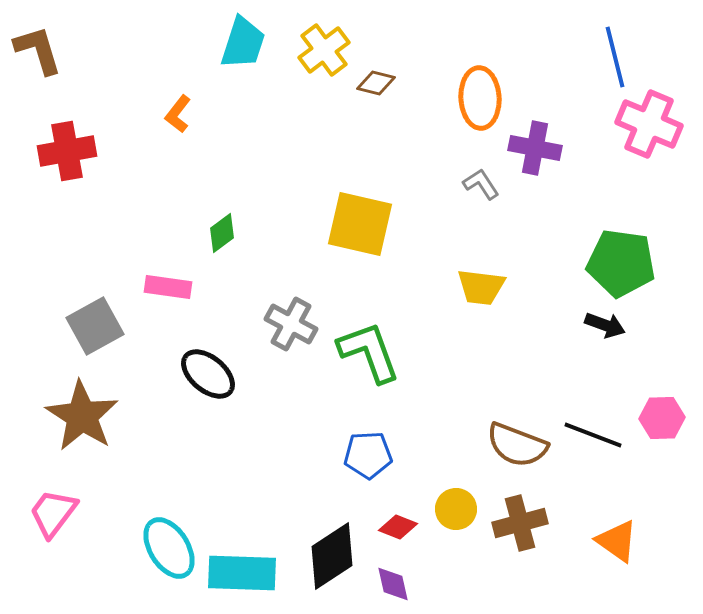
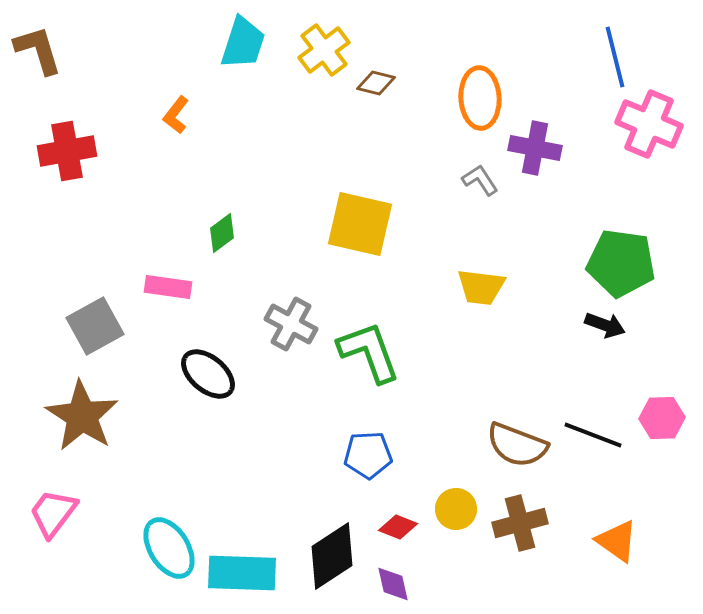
orange L-shape: moved 2 px left, 1 px down
gray L-shape: moved 1 px left, 4 px up
